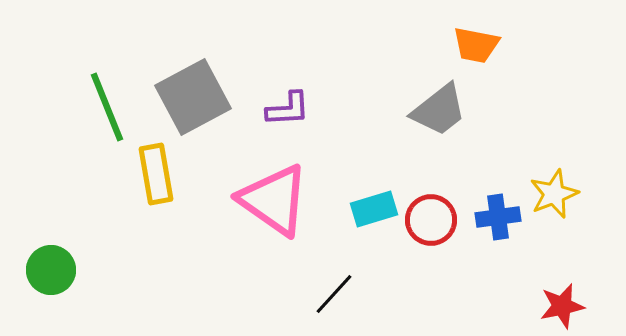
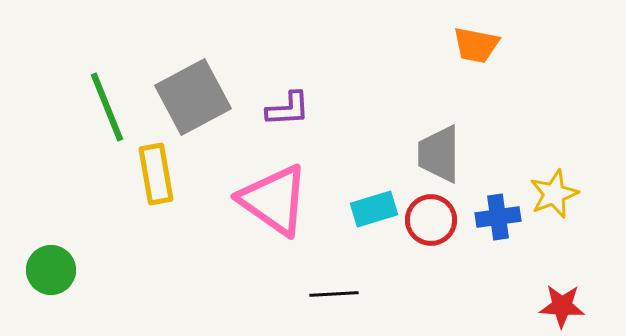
gray trapezoid: moved 44 px down; rotated 128 degrees clockwise
black line: rotated 45 degrees clockwise
red star: rotated 15 degrees clockwise
